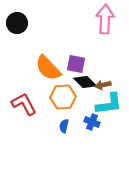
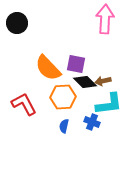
brown arrow: moved 4 px up
